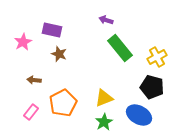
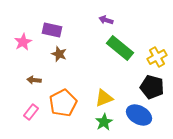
green rectangle: rotated 12 degrees counterclockwise
